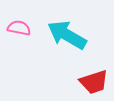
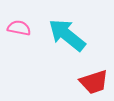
cyan arrow: rotated 9 degrees clockwise
